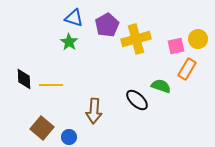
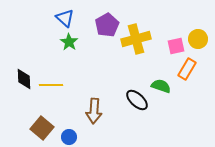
blue triangle: moved 9 px left; rotated 24 degrees clockwise
